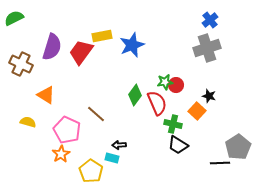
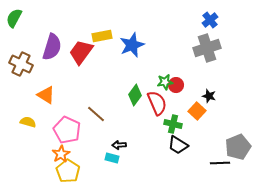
green semicircle: rotated 36 degrees counterclockwise
gray pentagon: rotated 10 degrees clockwise
yellow pentagon: moved 23 px left
